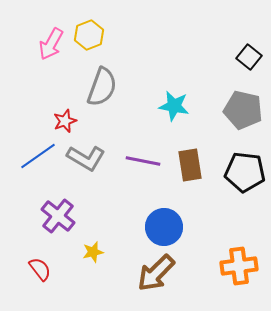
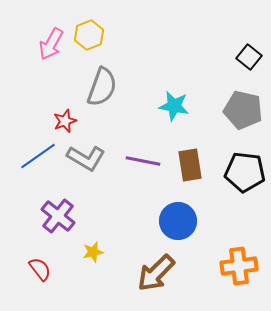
blue circle: moved 14 px right, 6 px up
